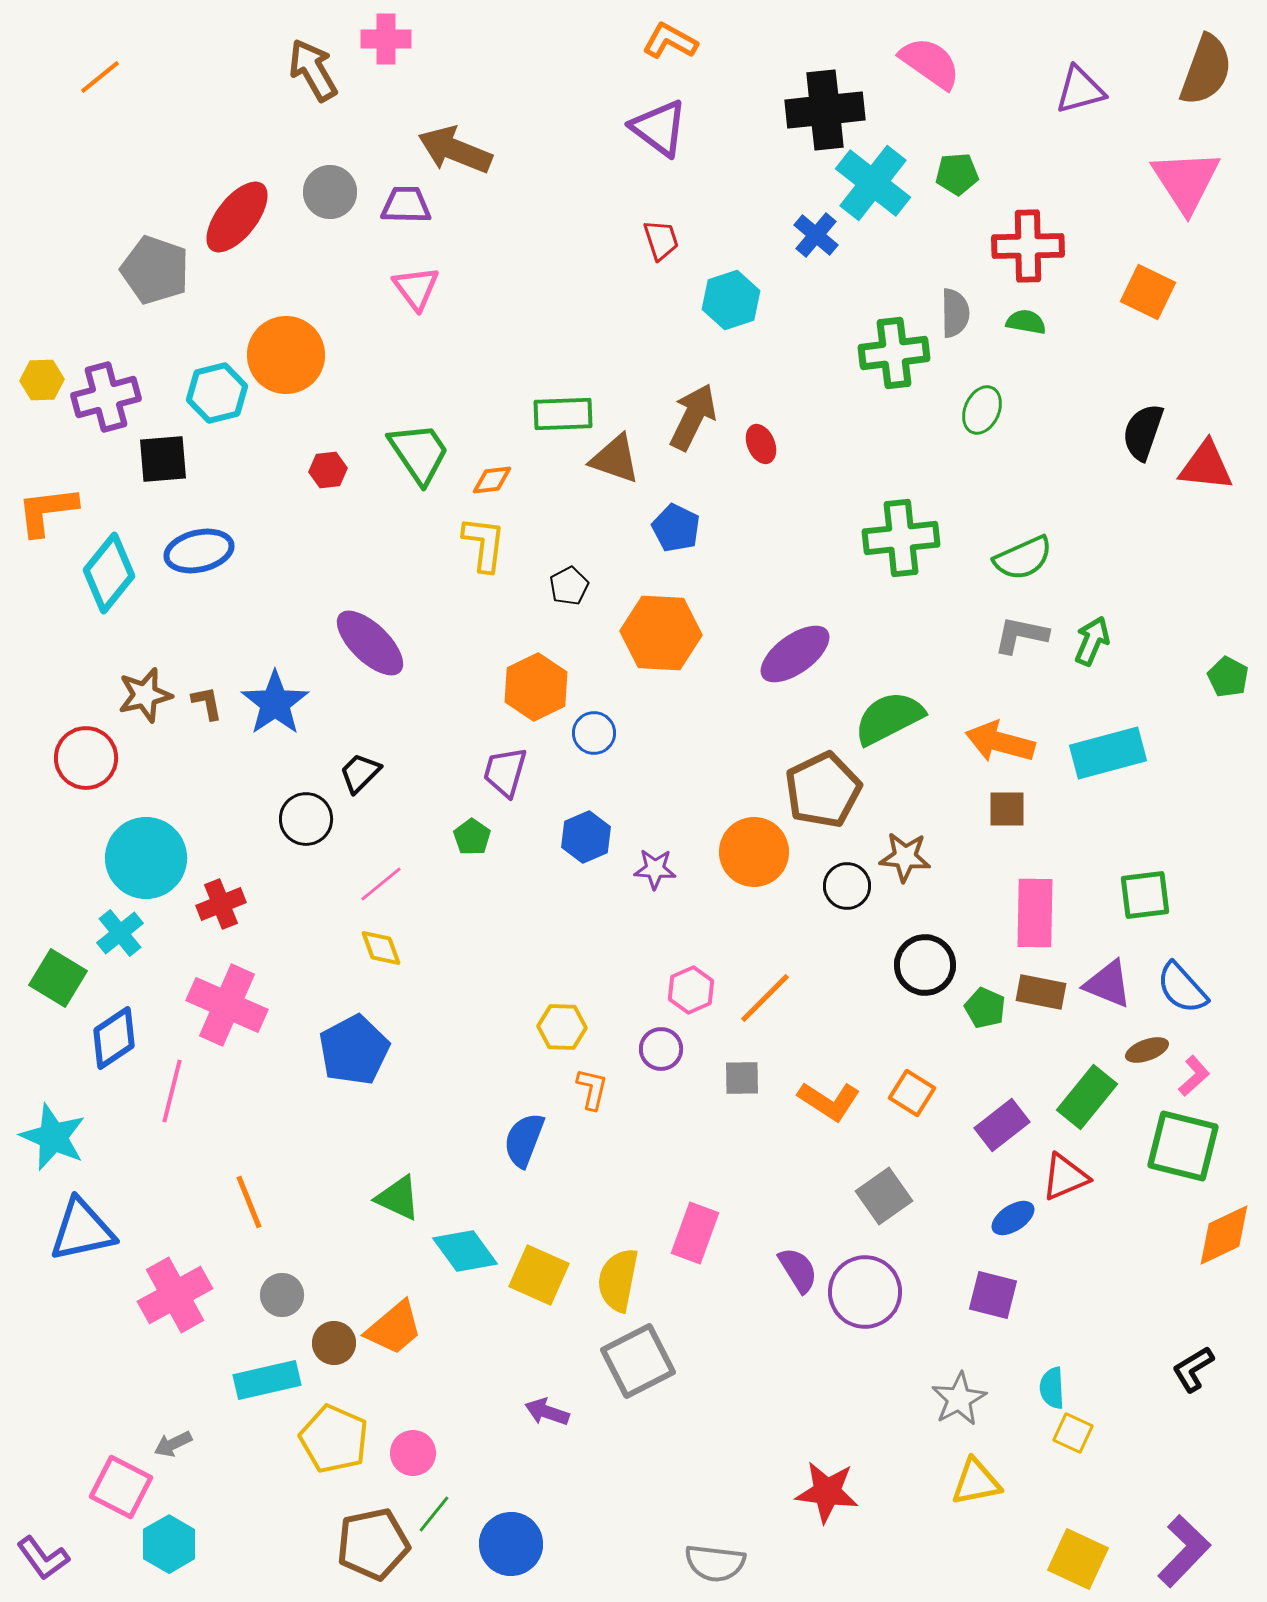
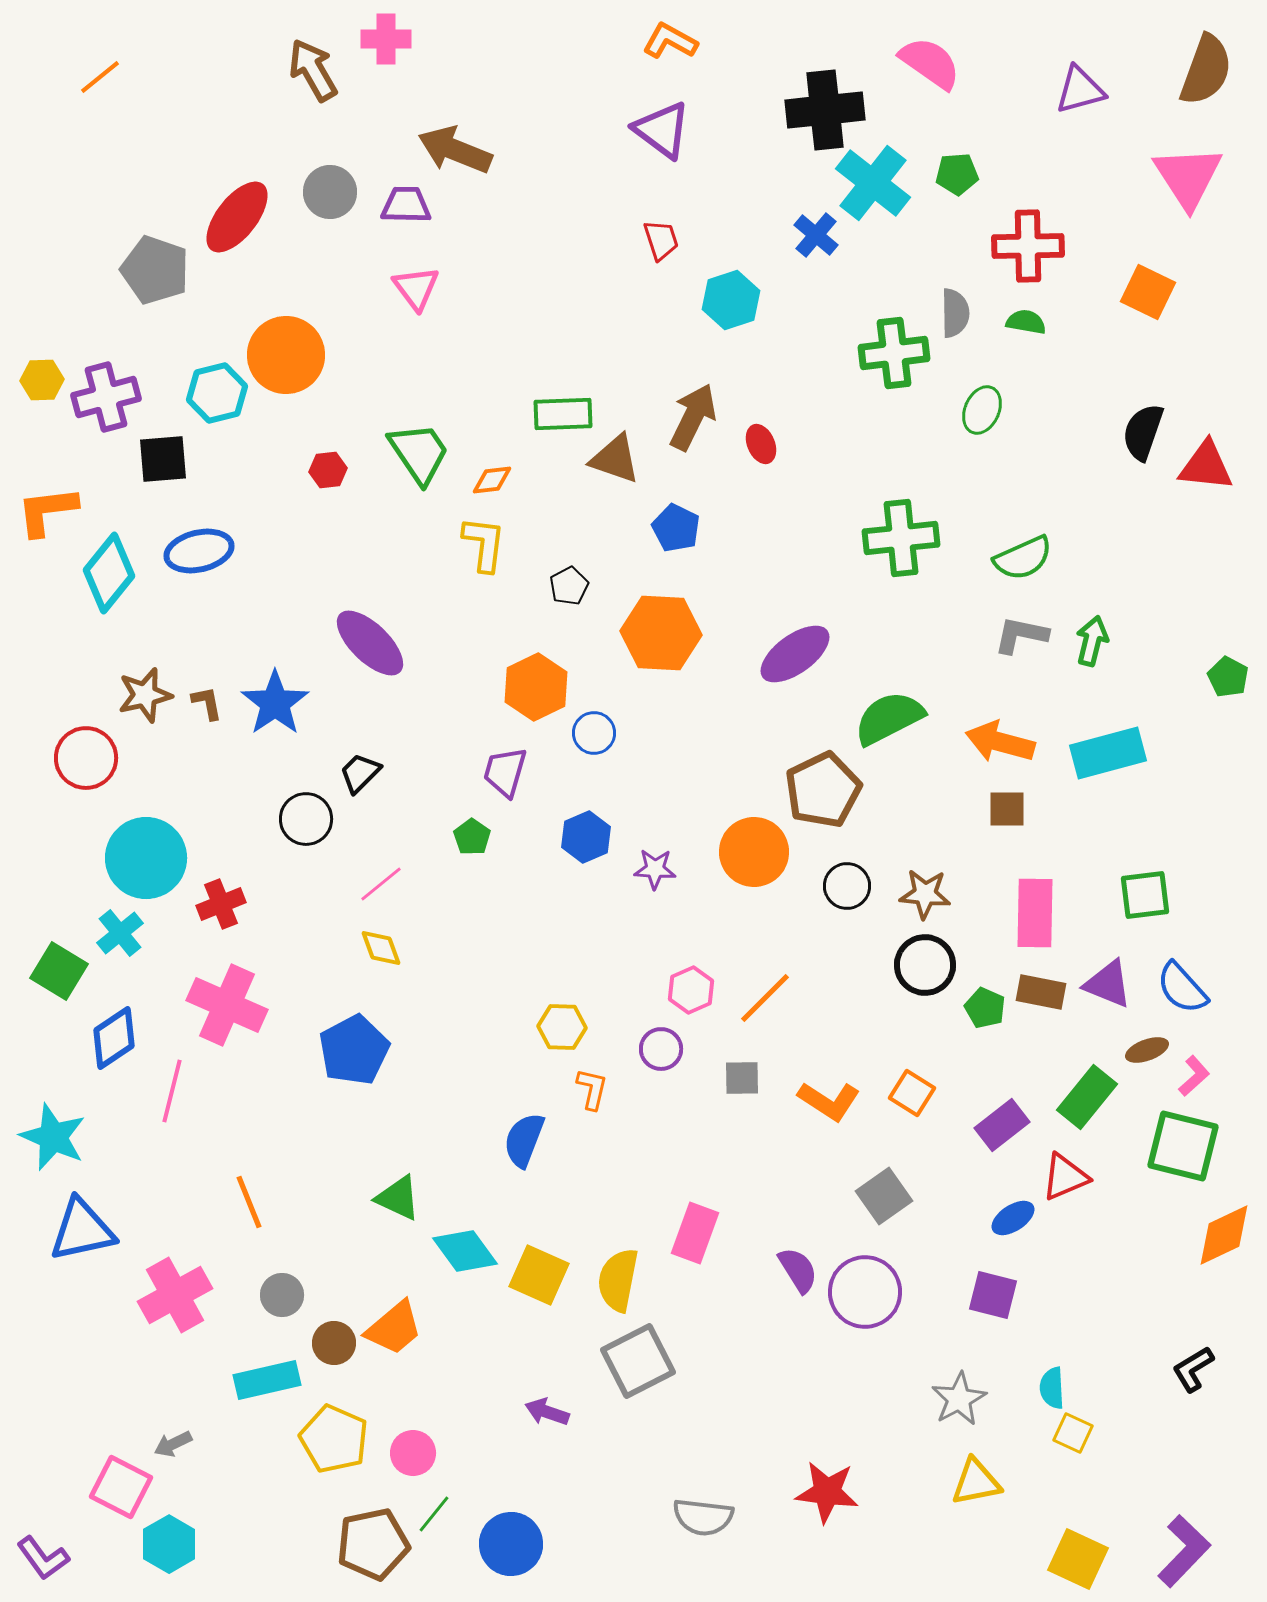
purple triangle at (659, 128): moved 3 px right, 2 px down
pink triangle at (1186, 181): moved 2 px right, 4 px up
green arrow at (1092, 641): rotated 9 degrees counterclockwise
brown star at (905, 857): moved 20 px right, 37 px down
green square at (58, 978): moved 1 px right, 7 px up
gray semicircle at (715, 1563): moved 12 px left, 46 px up
